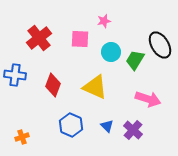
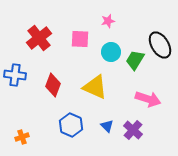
pink star: moved 4 px right
